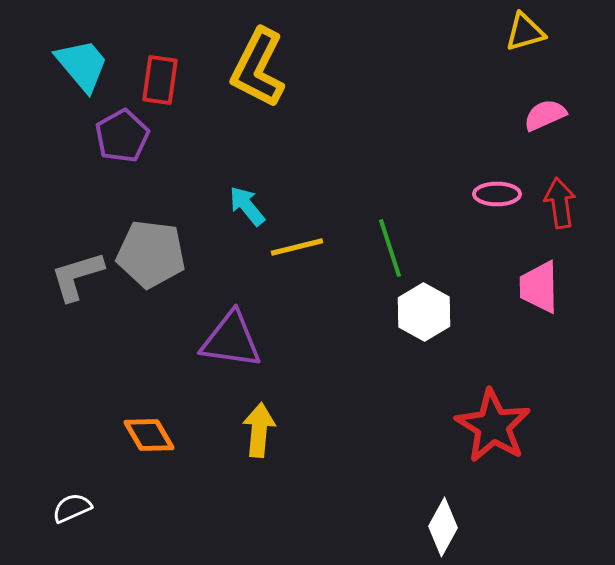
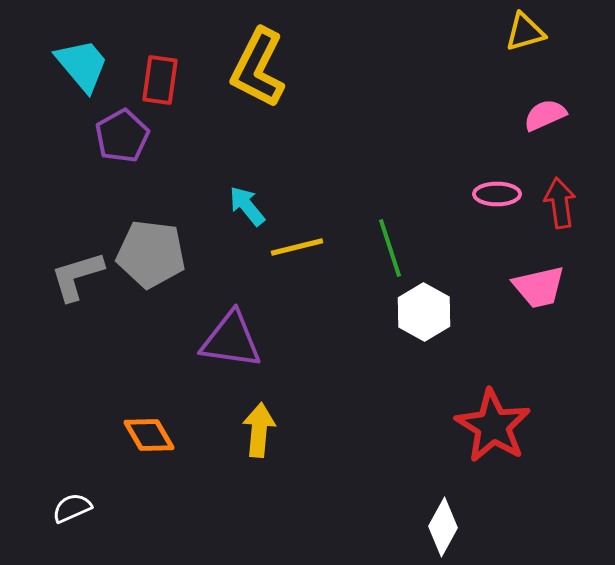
pink trapezoid: rotated 102 degrees counterclockwise
